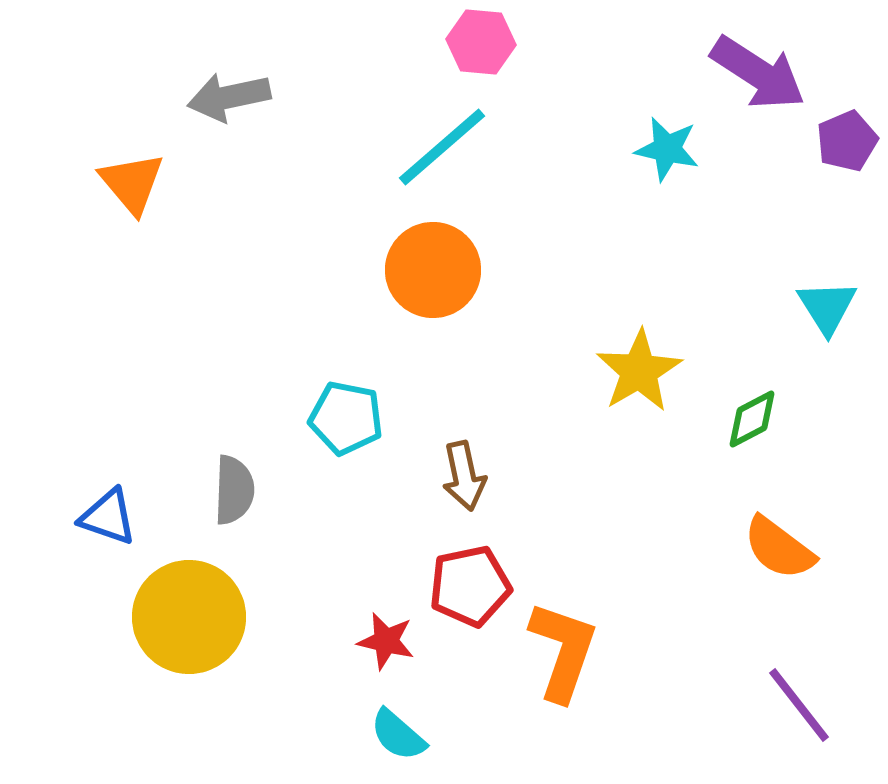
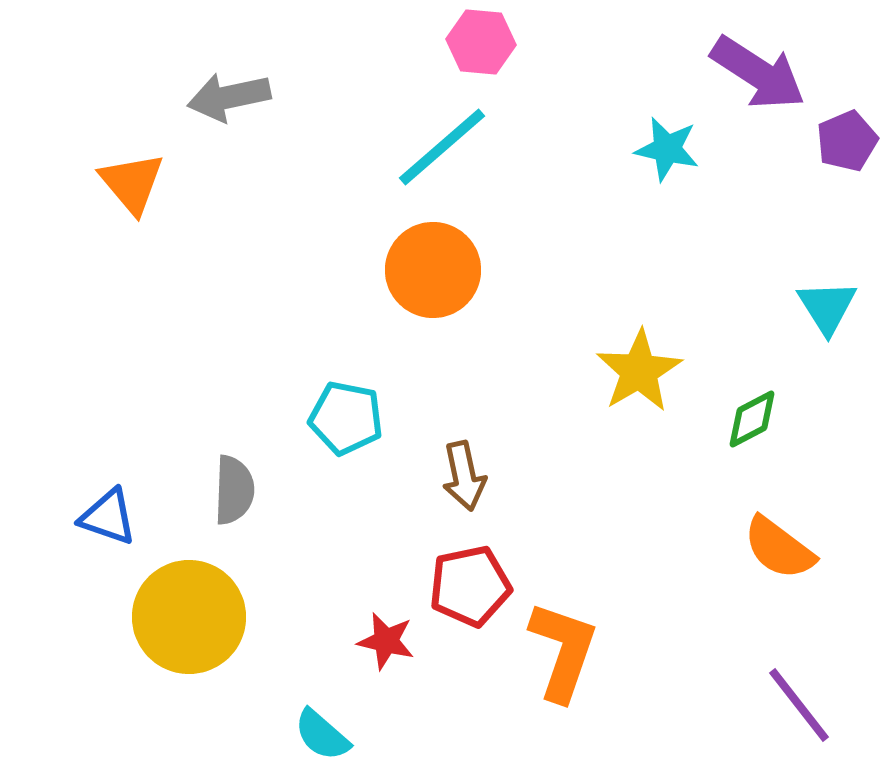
cyan semicircle: moved 76 px left
